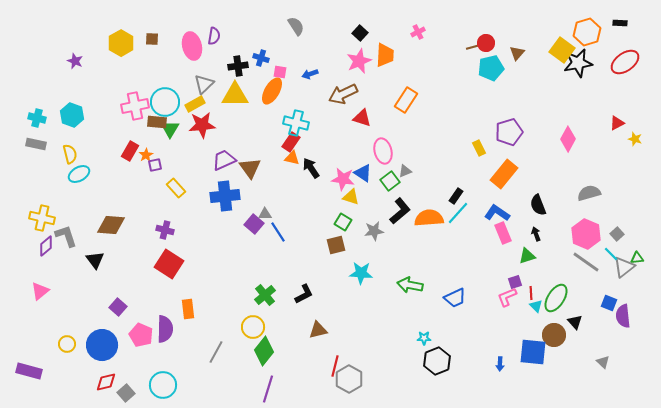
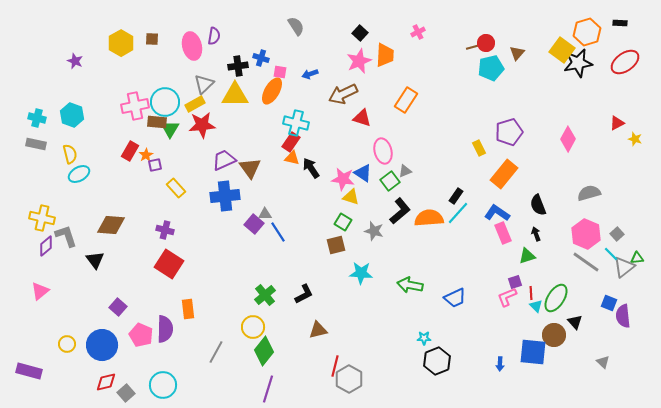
gray star at (374, 231): rotated 24 degrees clockwise
